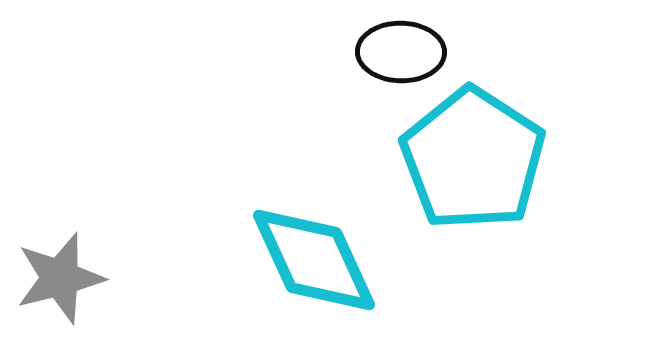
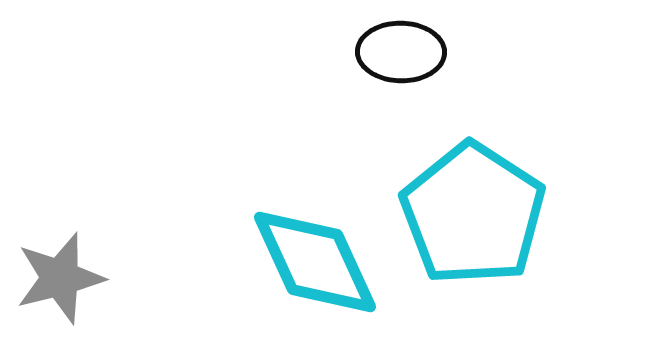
cyan pentagon: moved 55 px down
cyan diamond: moved 1 px right, 2 px down
